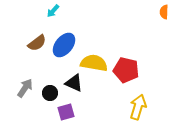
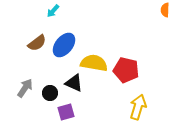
orange semicircle: moved 1 px right, 2 px up
